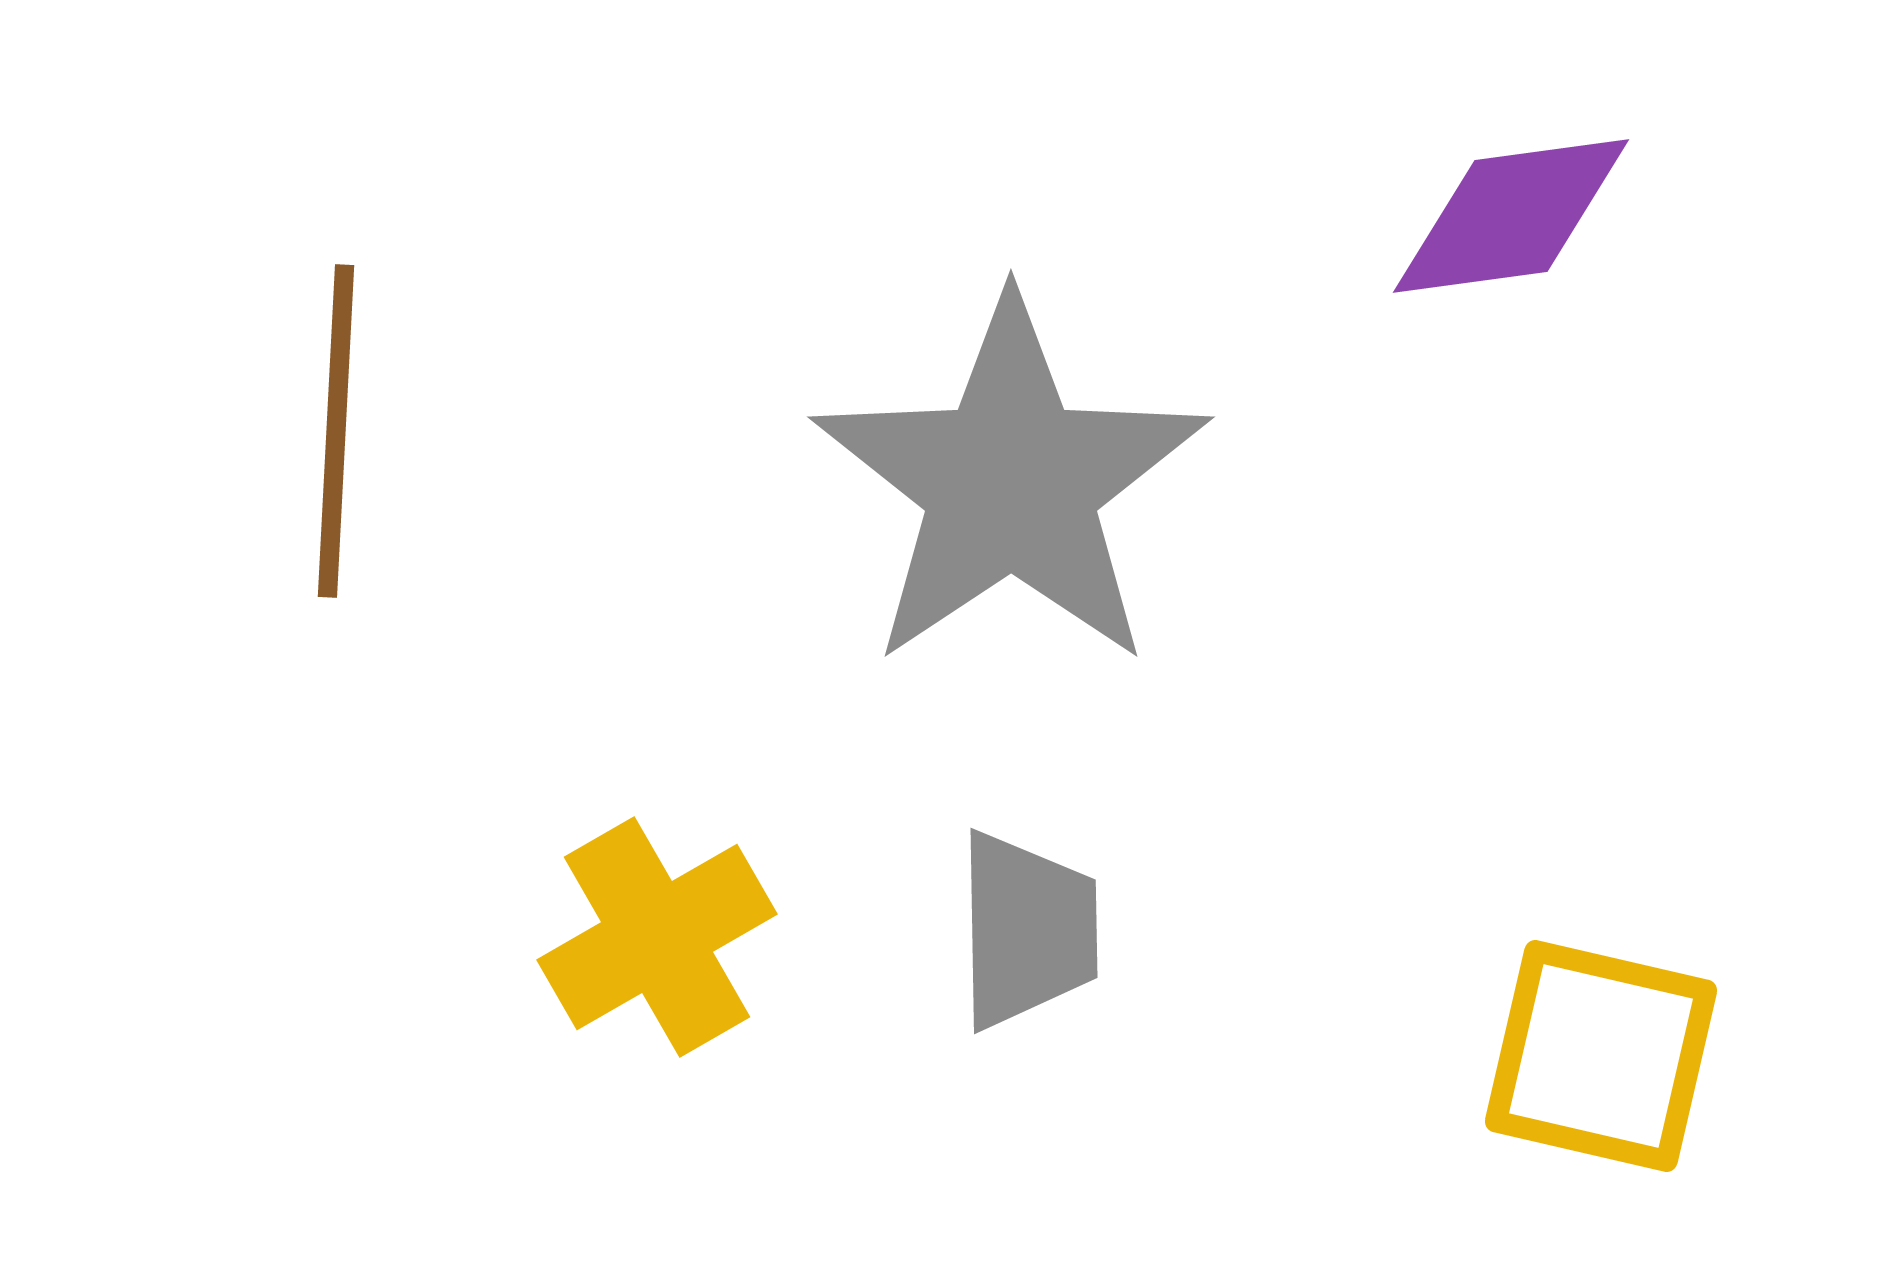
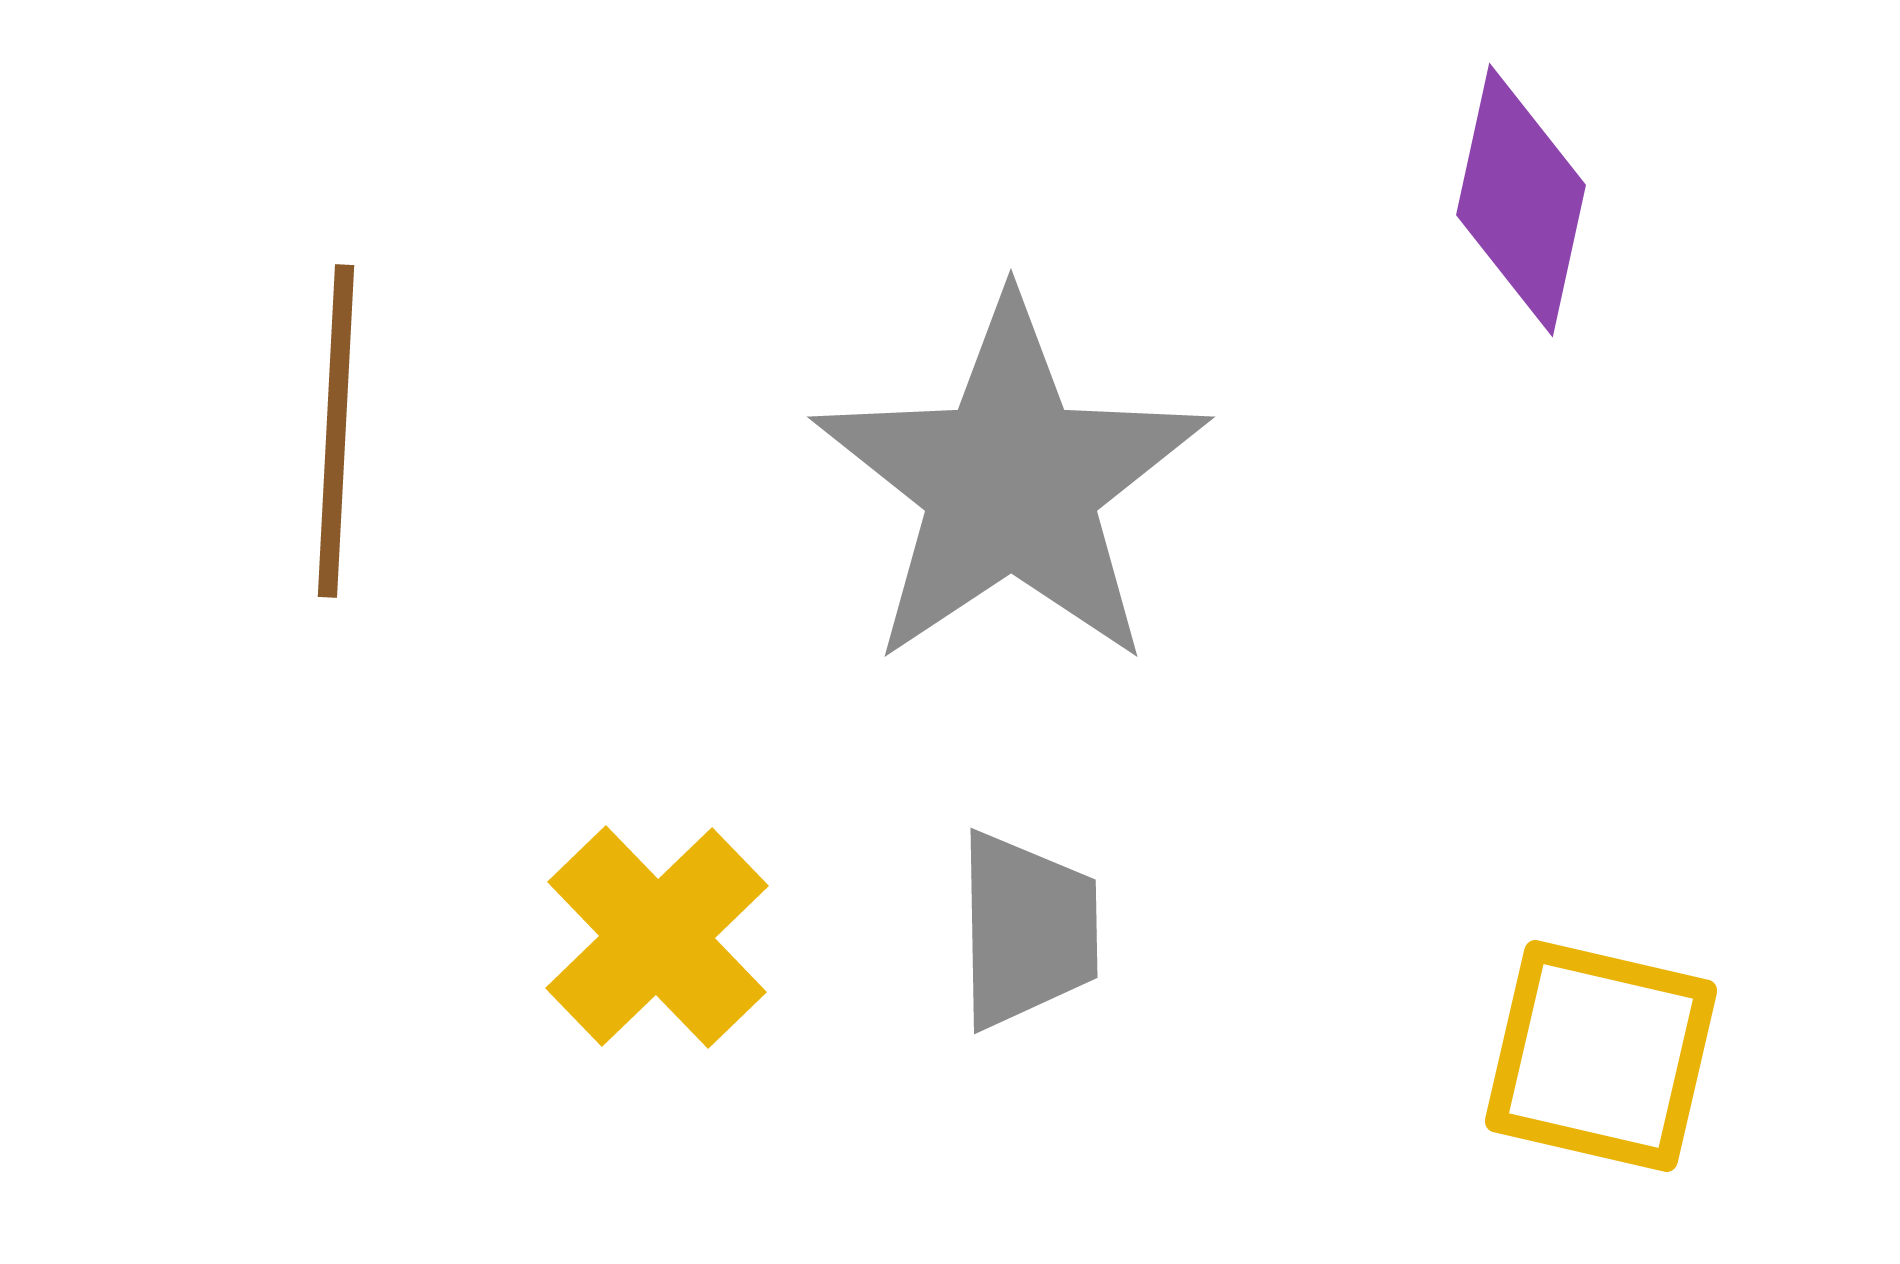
purple diamond: moved 10 px right, 16 px up; rotated 70 degrees counterclockwise
yellow cross: rotated 14 degrees counterclockwise
